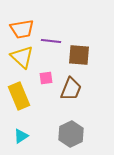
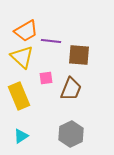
orange trapezoid: moved 4 px right, 2 px down; rotated 20 degrees counterclockwise
